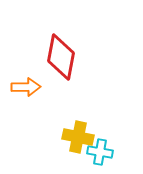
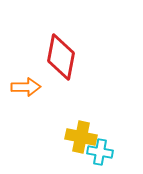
yellow cross: moved 3 px right
